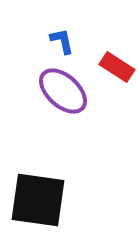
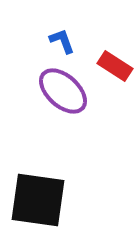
blue L-shape: rotated 8 degrees counterclockwise
red rectangle: moved 2 px left, 1 px up
